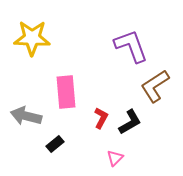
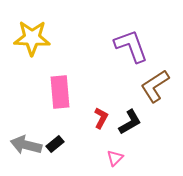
pink rectangle: moved 6 px left
gray arrow: moved 29 px down
